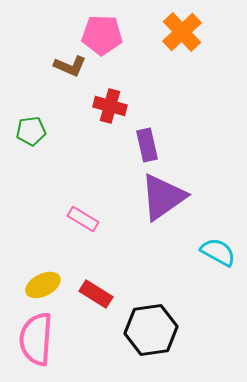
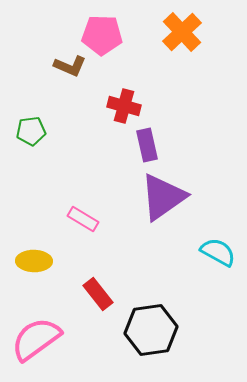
red cross: moved 14 px right
yellow ellipse: moved 9 px left, 24 px up; rotated 28 degrees clockwise
red rectangle: moved 2 px right; rotated 20 degrees clockwise
pink semicircle: rotated 50 degrees clockwise
